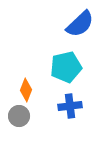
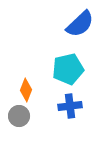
cyan pentagon: moved 2 px right, 2 px down
